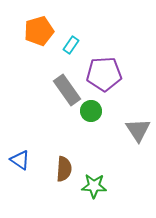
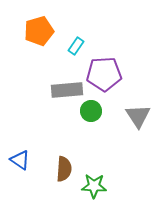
cyan rectangle: moved 5 px right, 1 px down
gray rectangle: rotated 60 degrees counterclockwise
gray triangle: moved 14 px up
